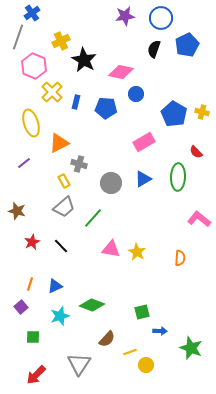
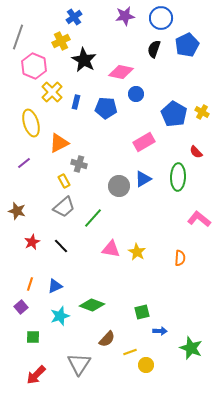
blue cross at (32, 13): moved 42 px right, 4 px down
yellow cross at (202, 112): rotated 16 degrees clockwise
gray circle at (111, 183): moved 8 px right, 3 px down
